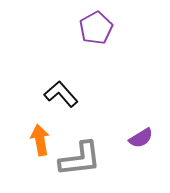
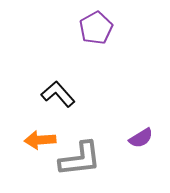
black L-shape: moved 3 px left
orange arrow: rotated 84 degrees counterclockwise
